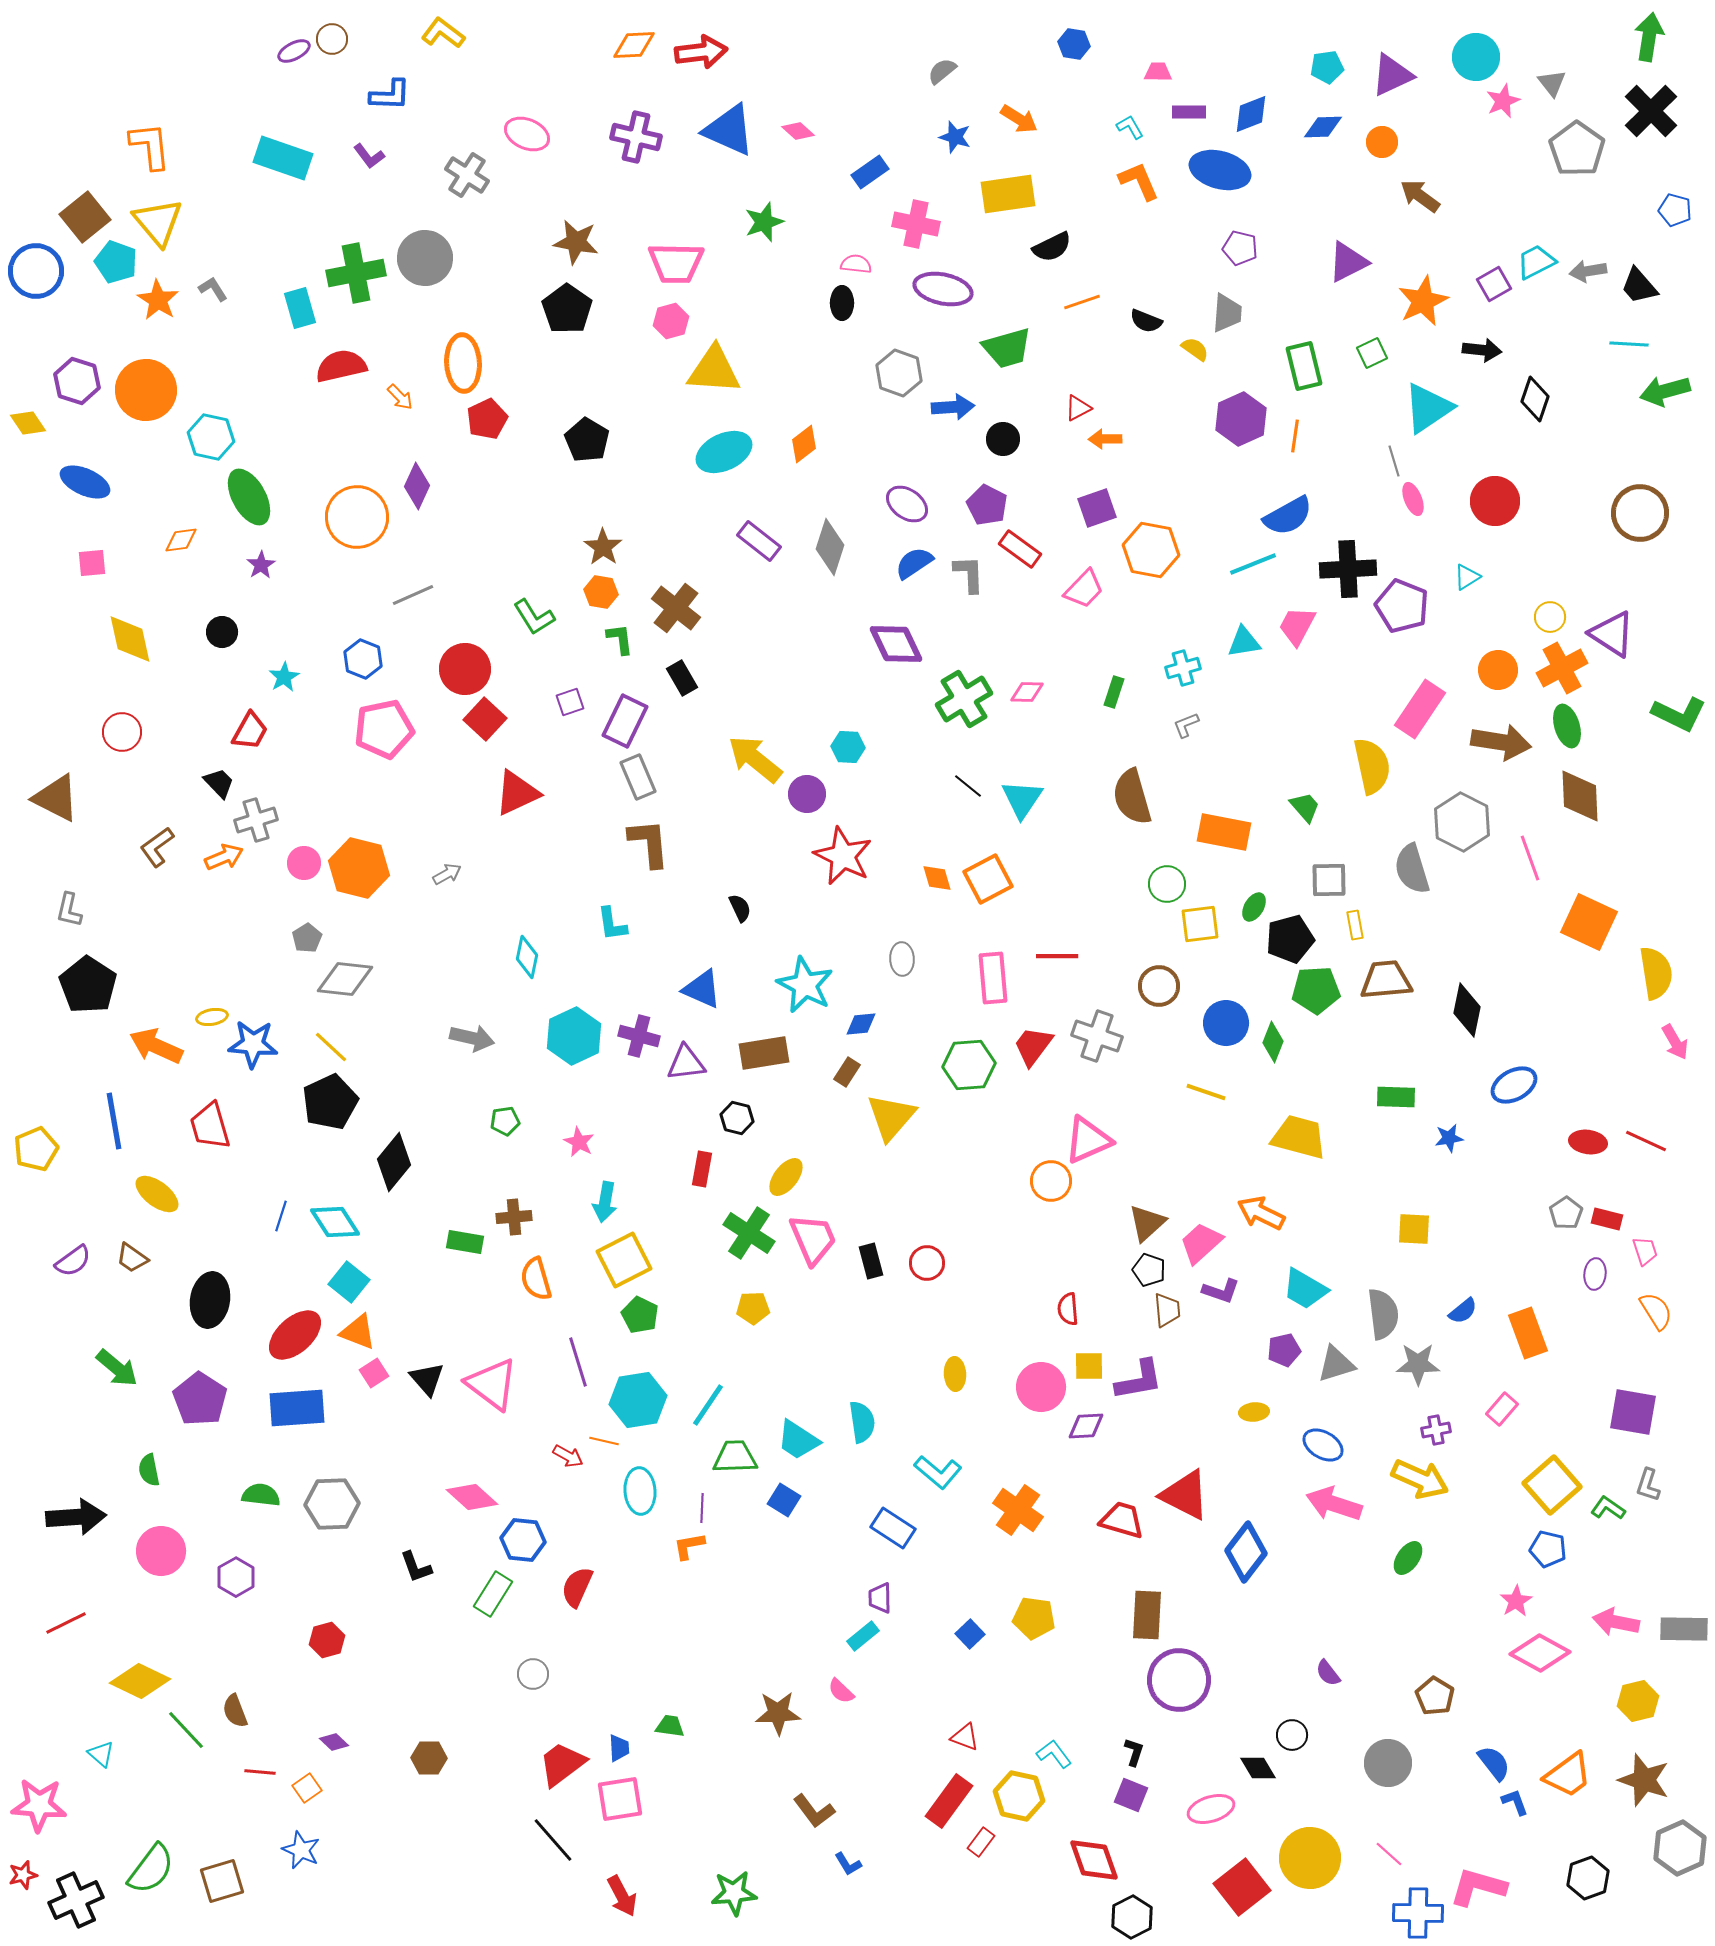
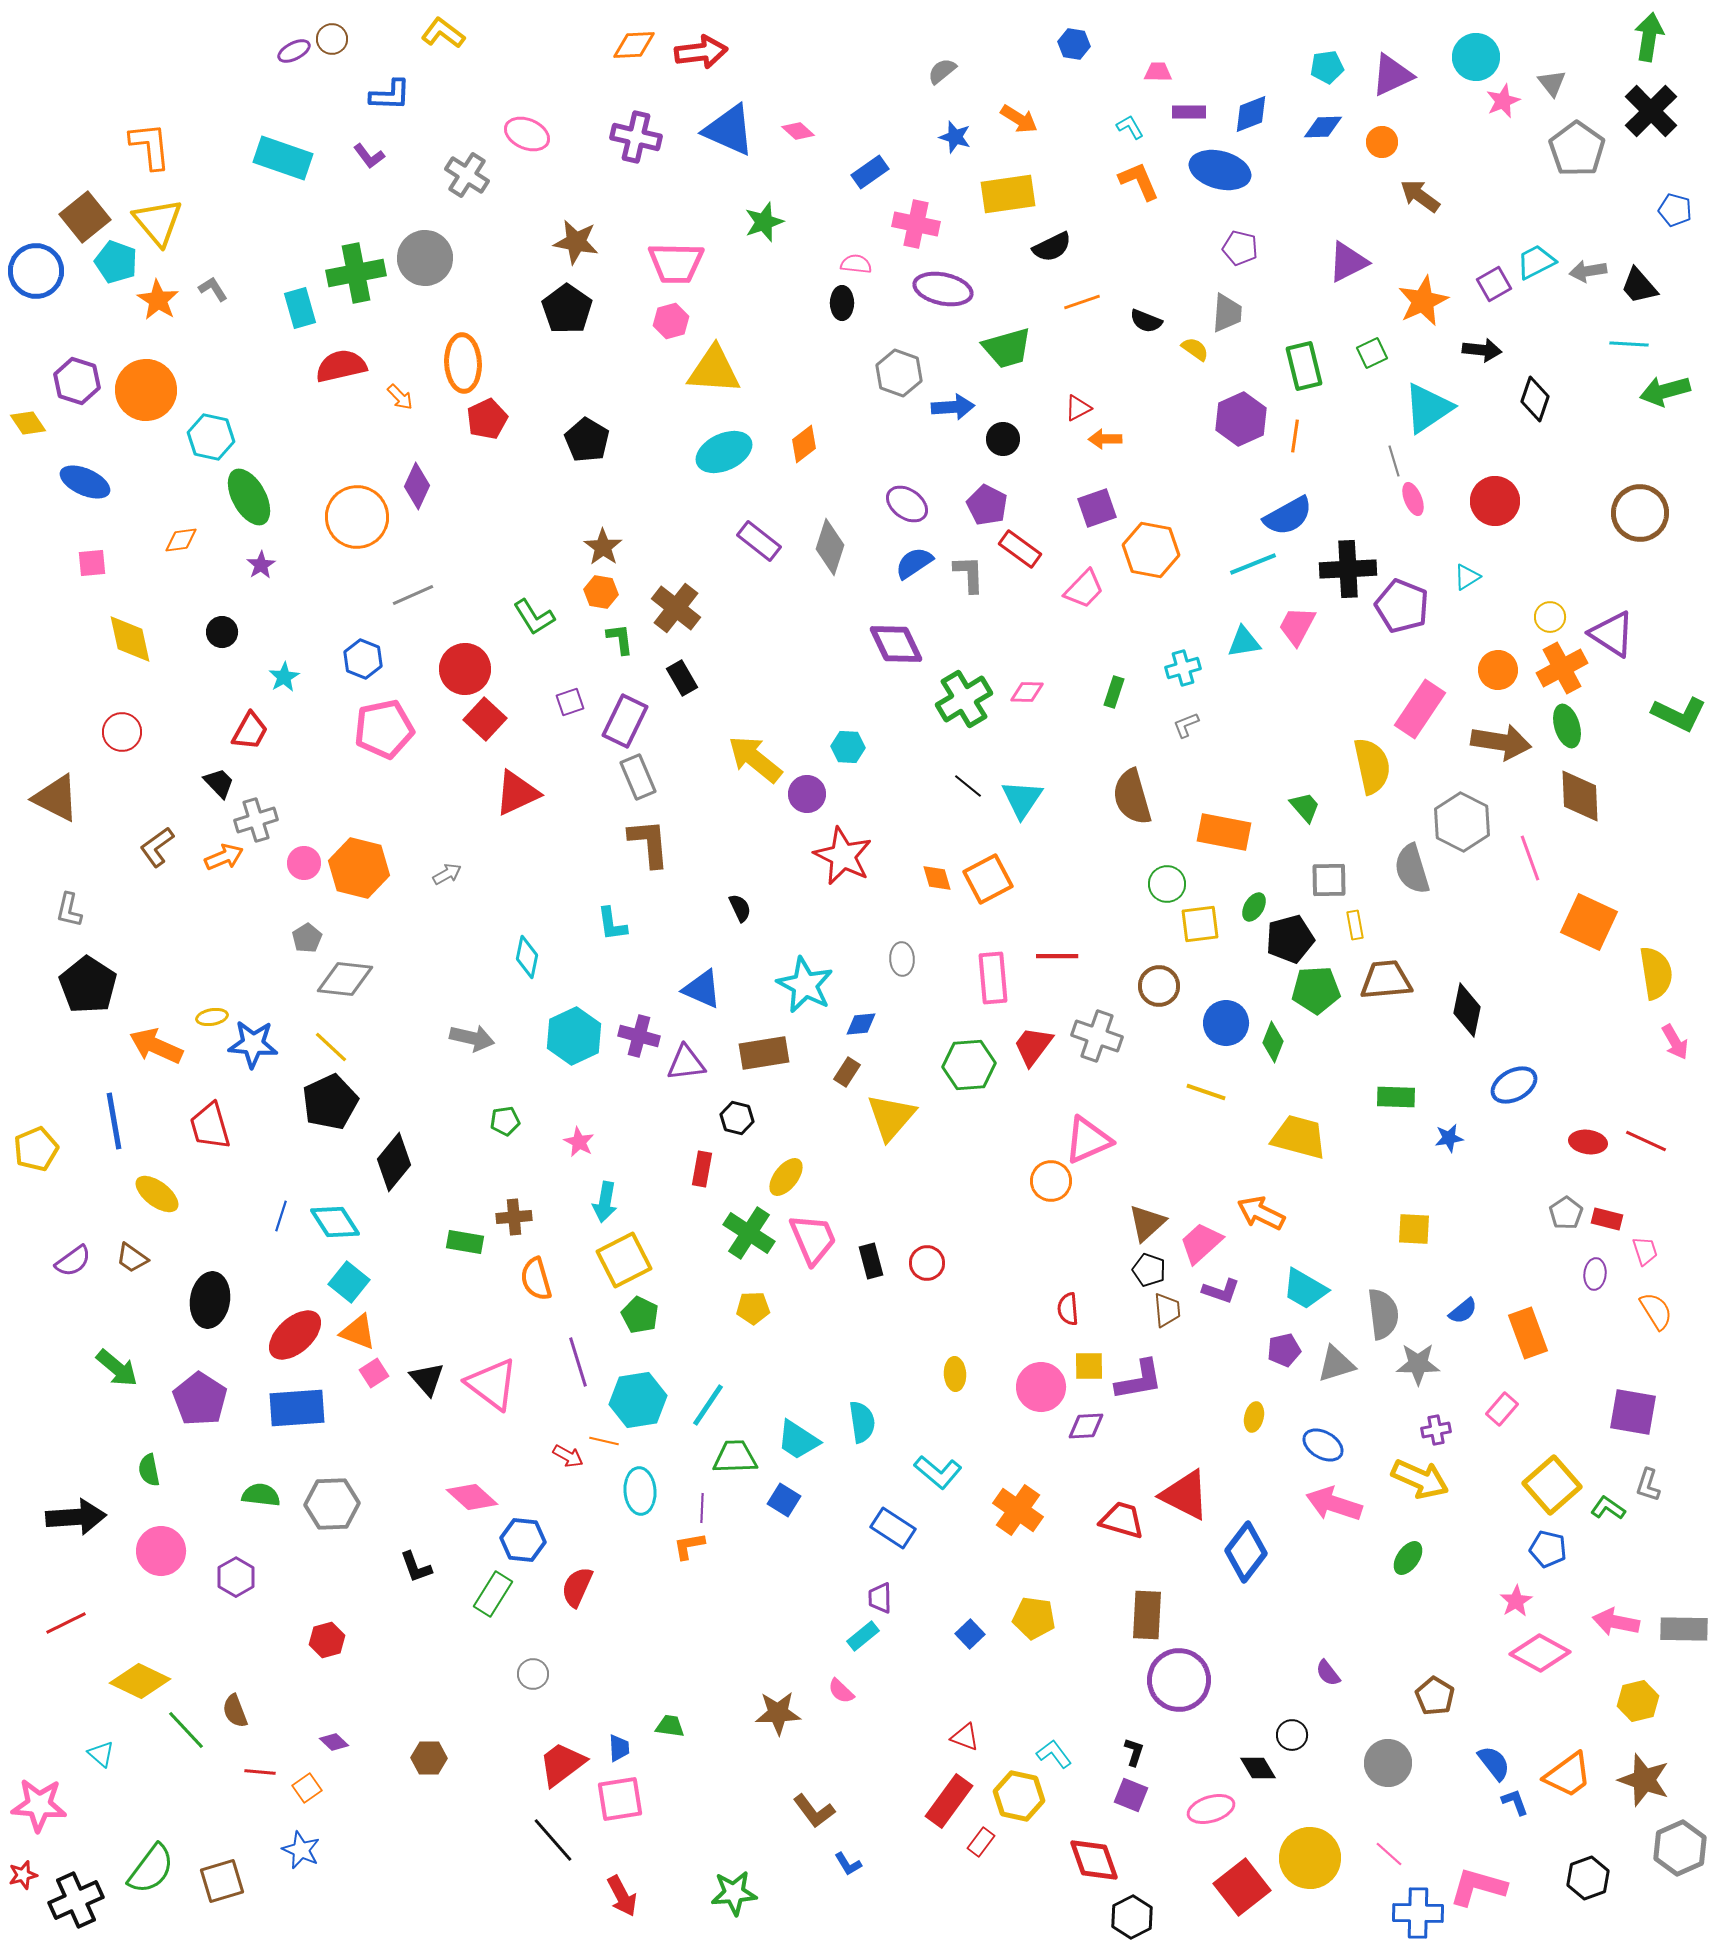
yellow ellipse at (1254, 1412): moved 5 px down; rotated 72 degrees counterclockwise
